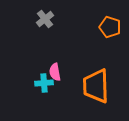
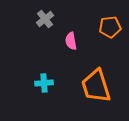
orange pentagon: rotated 25 degrees counterclockwise
pink semicircle: moved 16 px right, 31 px up
orange trapezoid: rotated 15 degrees counterclockwise
